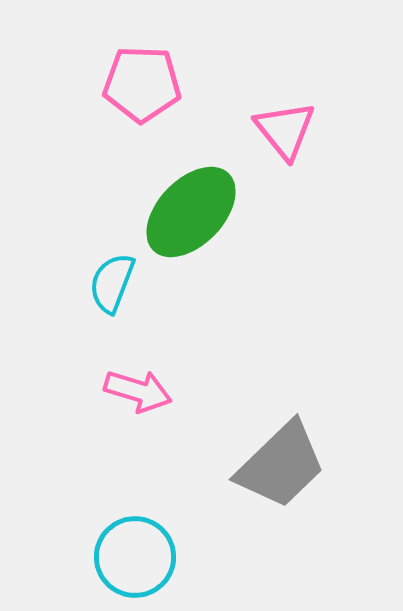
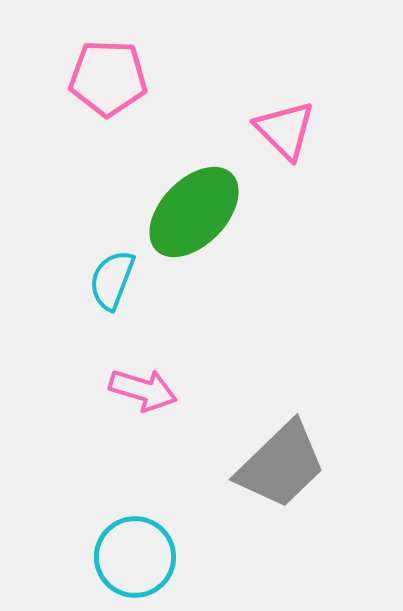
pink pentagon: moved 34 px left, 6 px up
pink triangle: rotated 6 degrees counterclockwise
green ellipse: moved 3 px right
cyan semicircle: moved 3 px up
pink arrow: moved 5 px right, 1 px up
